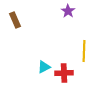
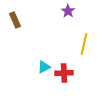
yellow line: moved 7 px up; rotated 10 degrees clockwise
